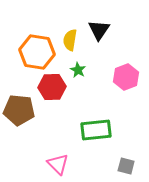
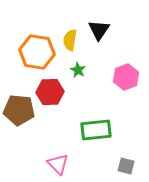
red hexagon: moved 2 px left, 5 px down
